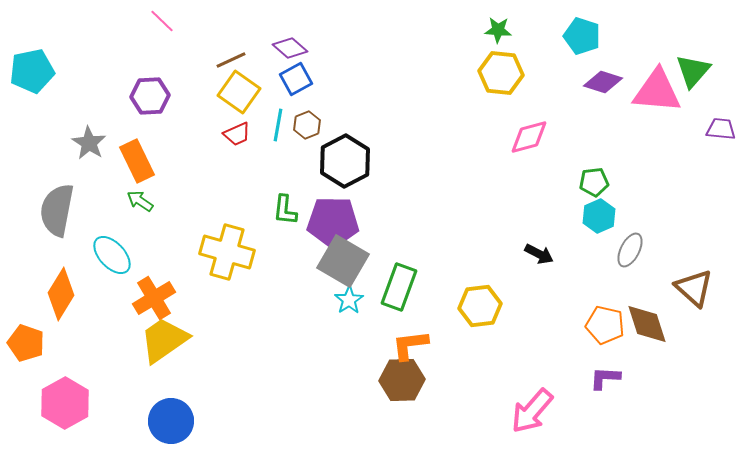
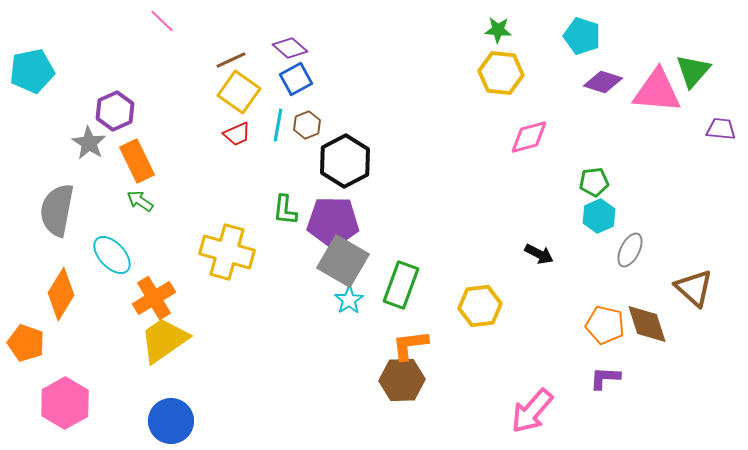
purple hexagon at (150, 96): moved 35 px left, 15 px down; rotated 21 degrees counterclockwise
green rectangle at (399, 287): moved 2 px right, 2 px up
